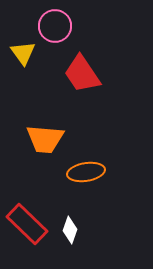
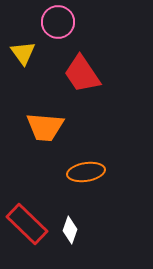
pink circle: moved 3 px right, 4 px up
orange trapezoid: moved 12 px up
